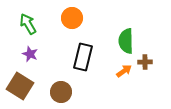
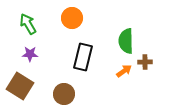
purple star: rotated 21 degrees counterclockwise
brown circle: moved 3 px right, 2 px down
